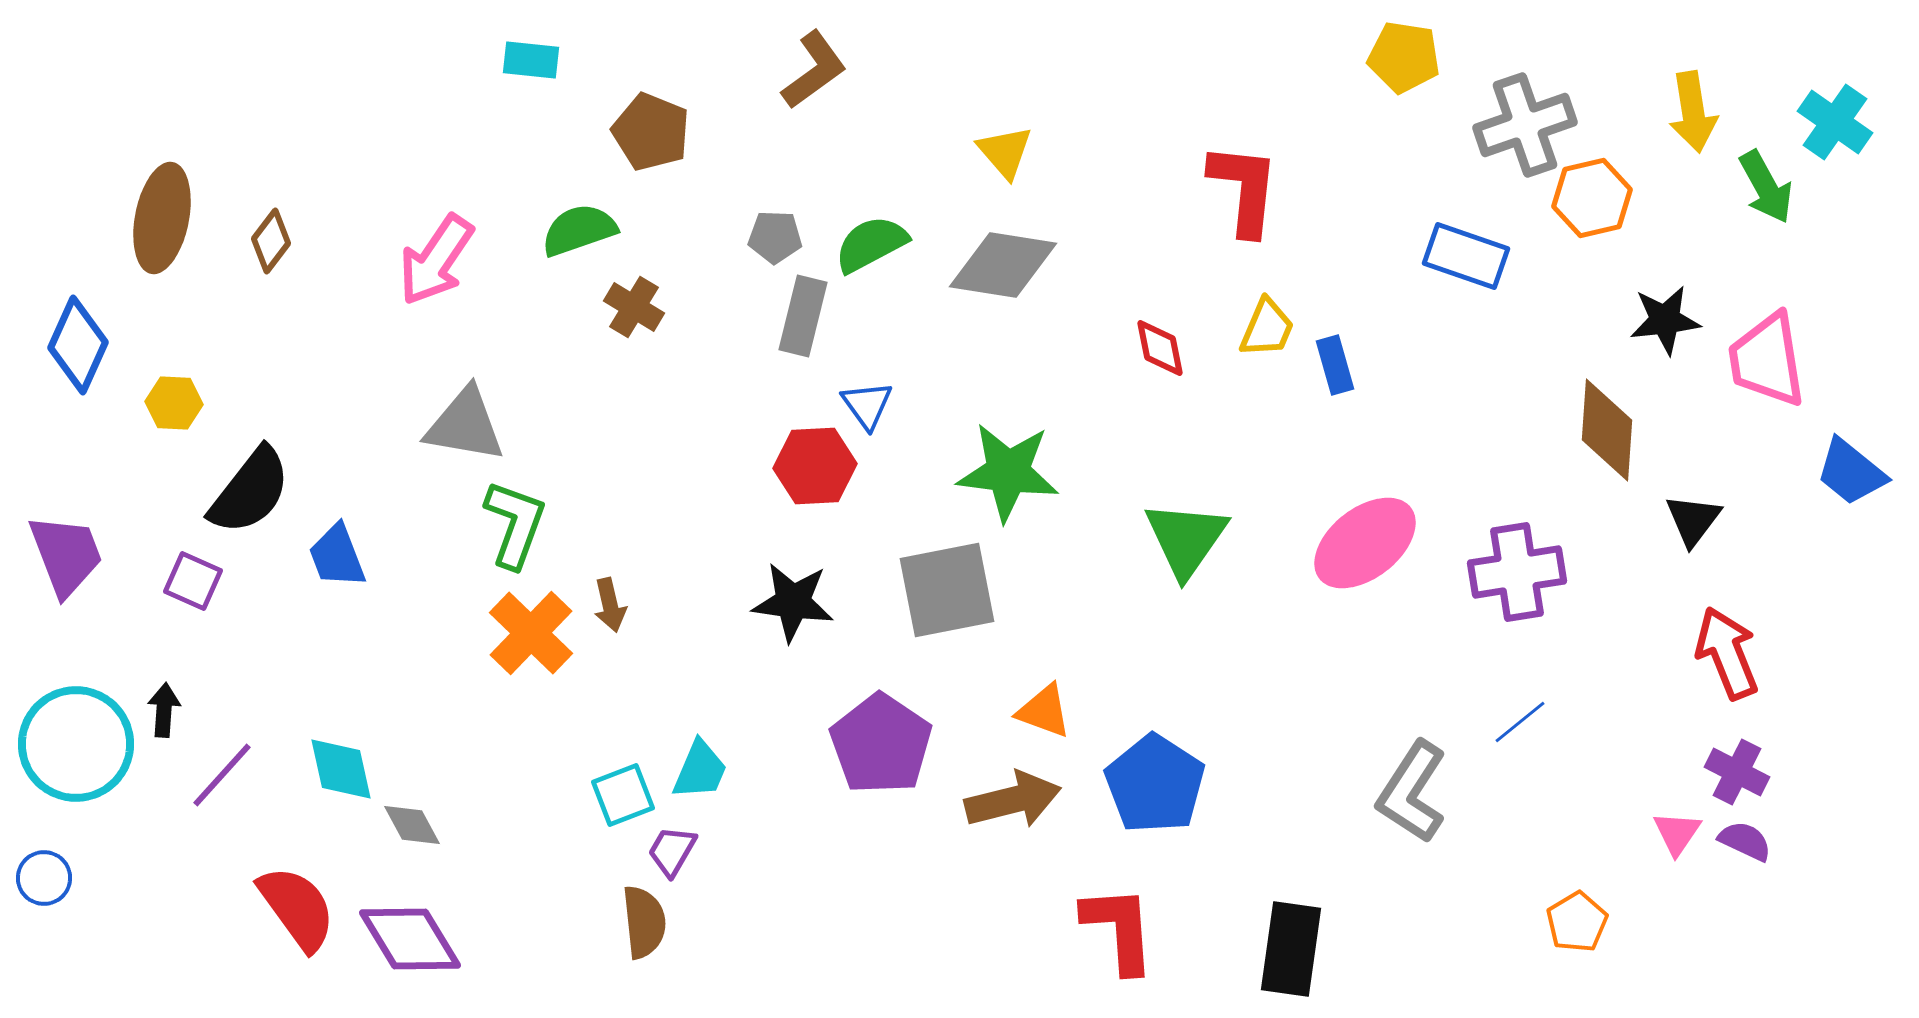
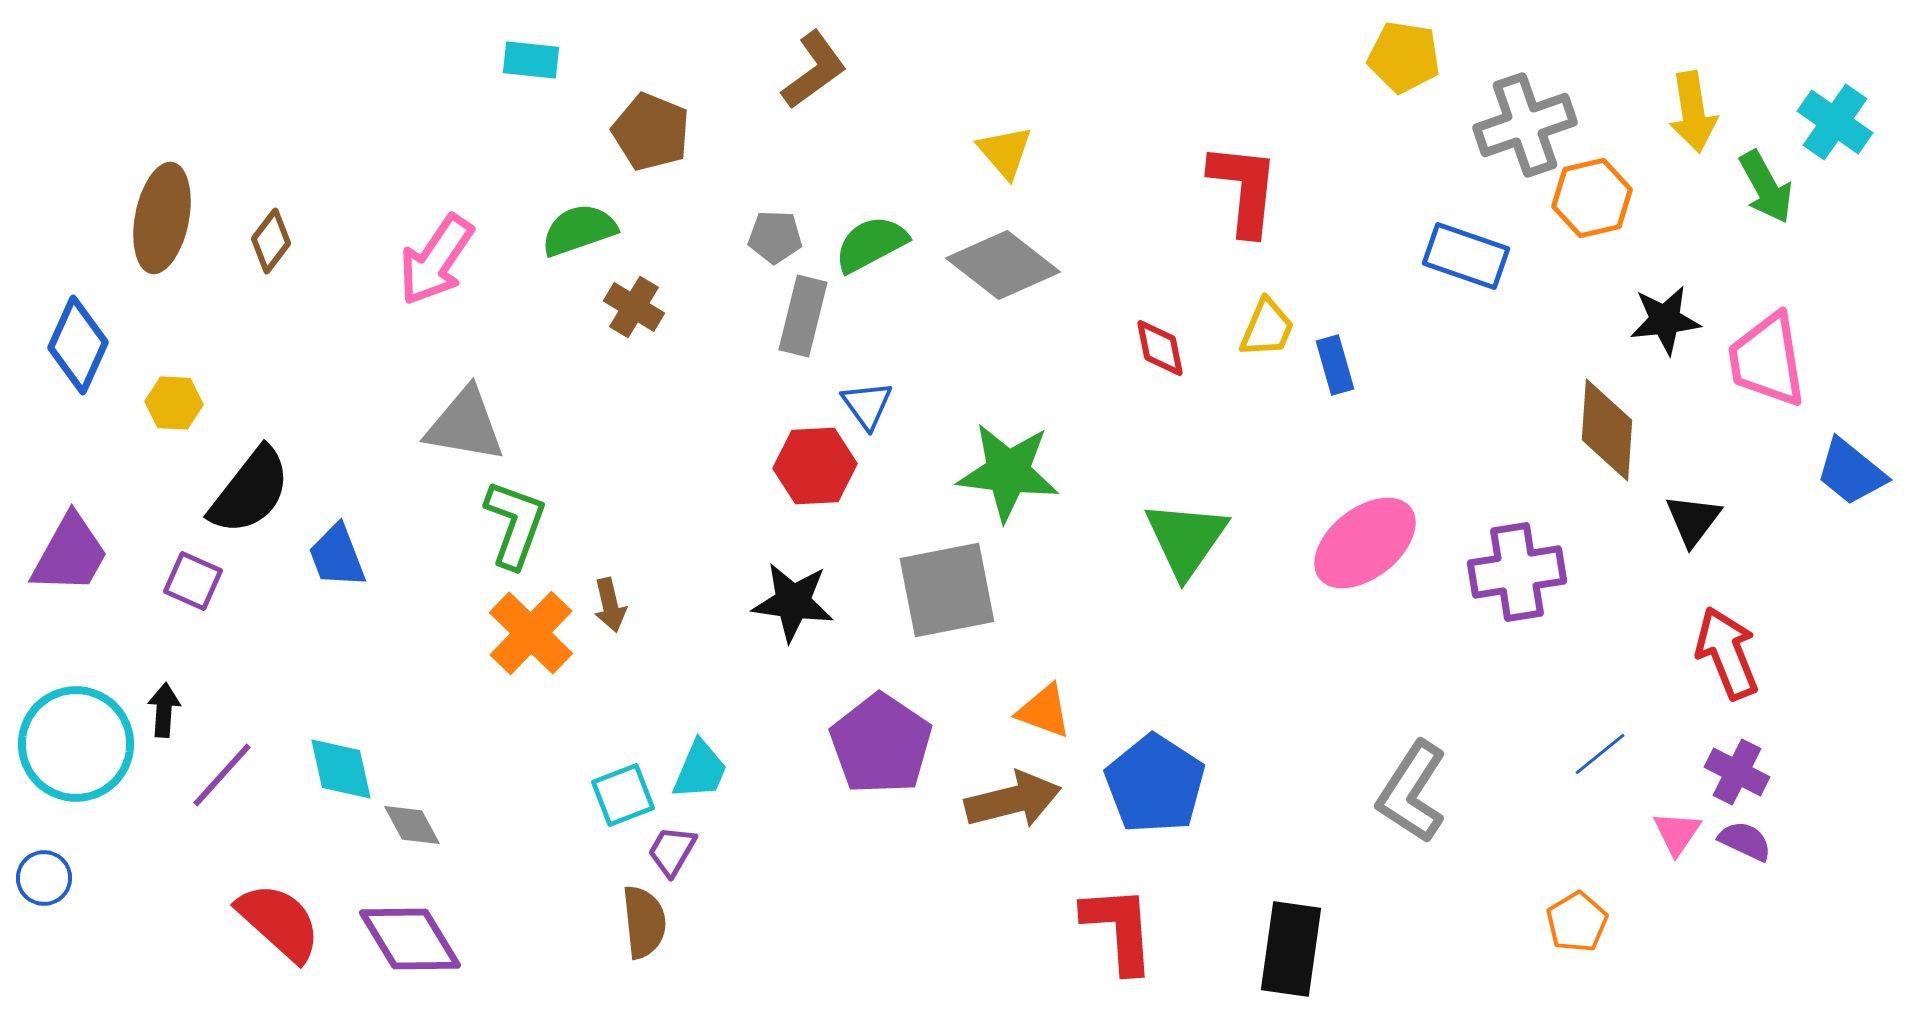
gray diamond at (1003, 265): rotated 29 degrees clockwise
purple trapezoid at (66, 555): moved 4 px right, 1 px up; rotated 50 degrees clockwise
blue line at (1520, 722): moved 80 px right, 32 px down
red semicircle at (297, 908): moved 18 px left, 14 px down; rotated 12 degrees counterclockwise
